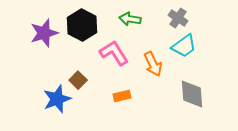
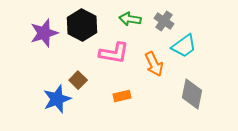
gray cross: moved 14 px left, 3 px down
pink L-shape: rotated 132 degrees clockwise
orange arrow: moved 1 px right
gray diamond: rotated 16 degrees clockwise
